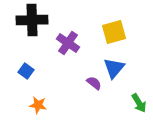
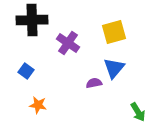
purple semicircle: rotated 49 degrees counterclockwise
green arrow: moved 1 px left, 9 px down
